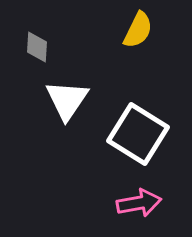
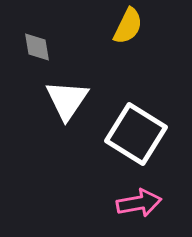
yellow semicircle: moved 10 px left, 4 px up
gray diamond: rotated 12 degrees counterclockwise
white square: moved 2 px left
